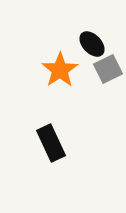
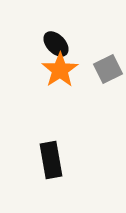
black ellipse: moved 36 px left
black rectangle: moved 17 px down; rotated 15 degrees clockwise
